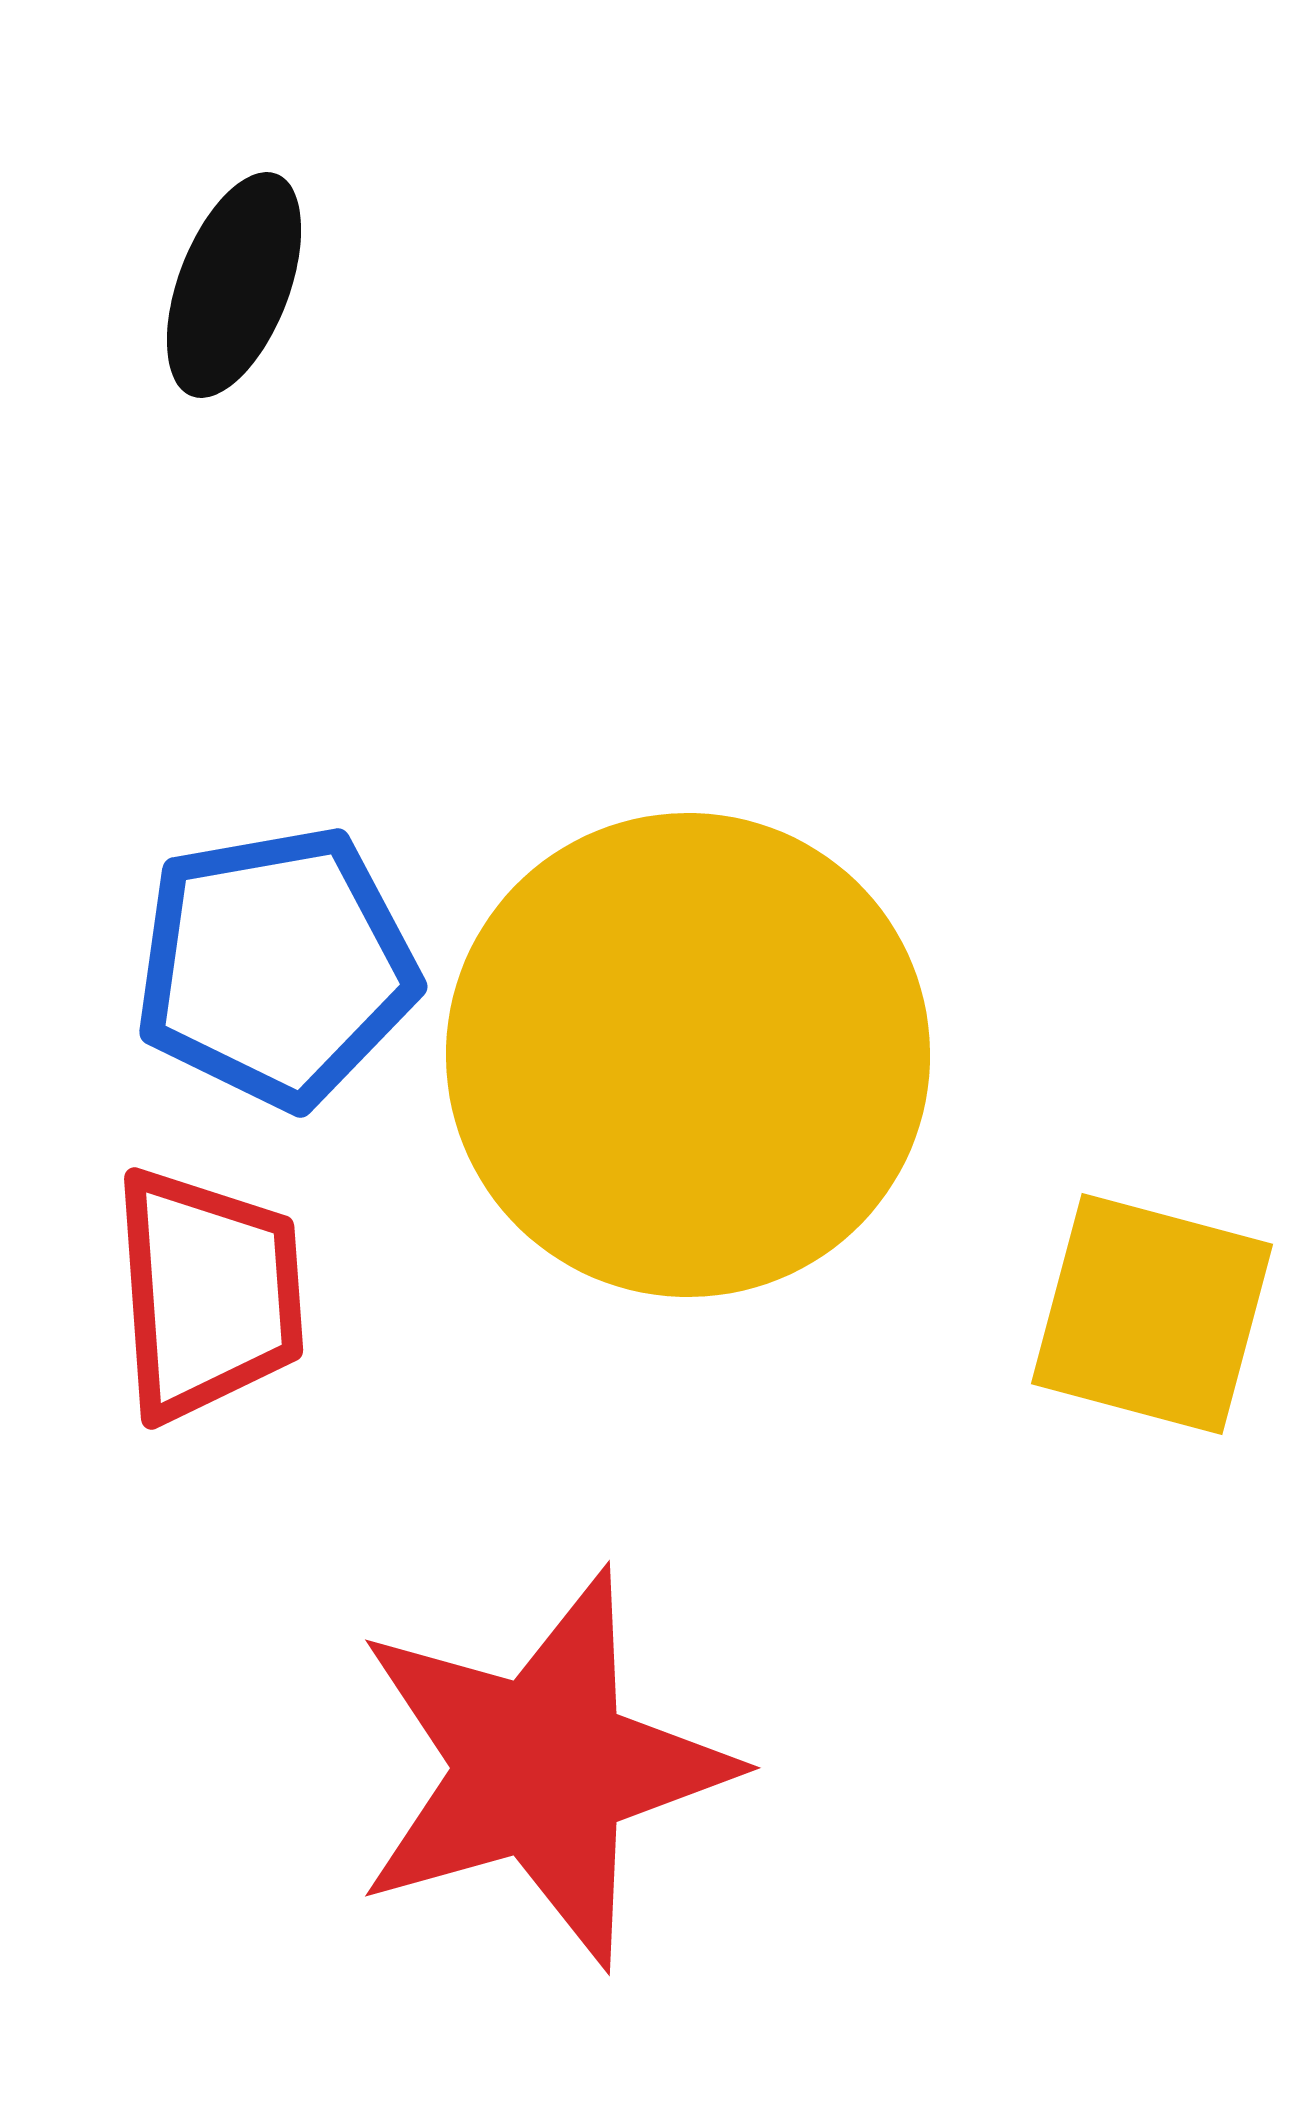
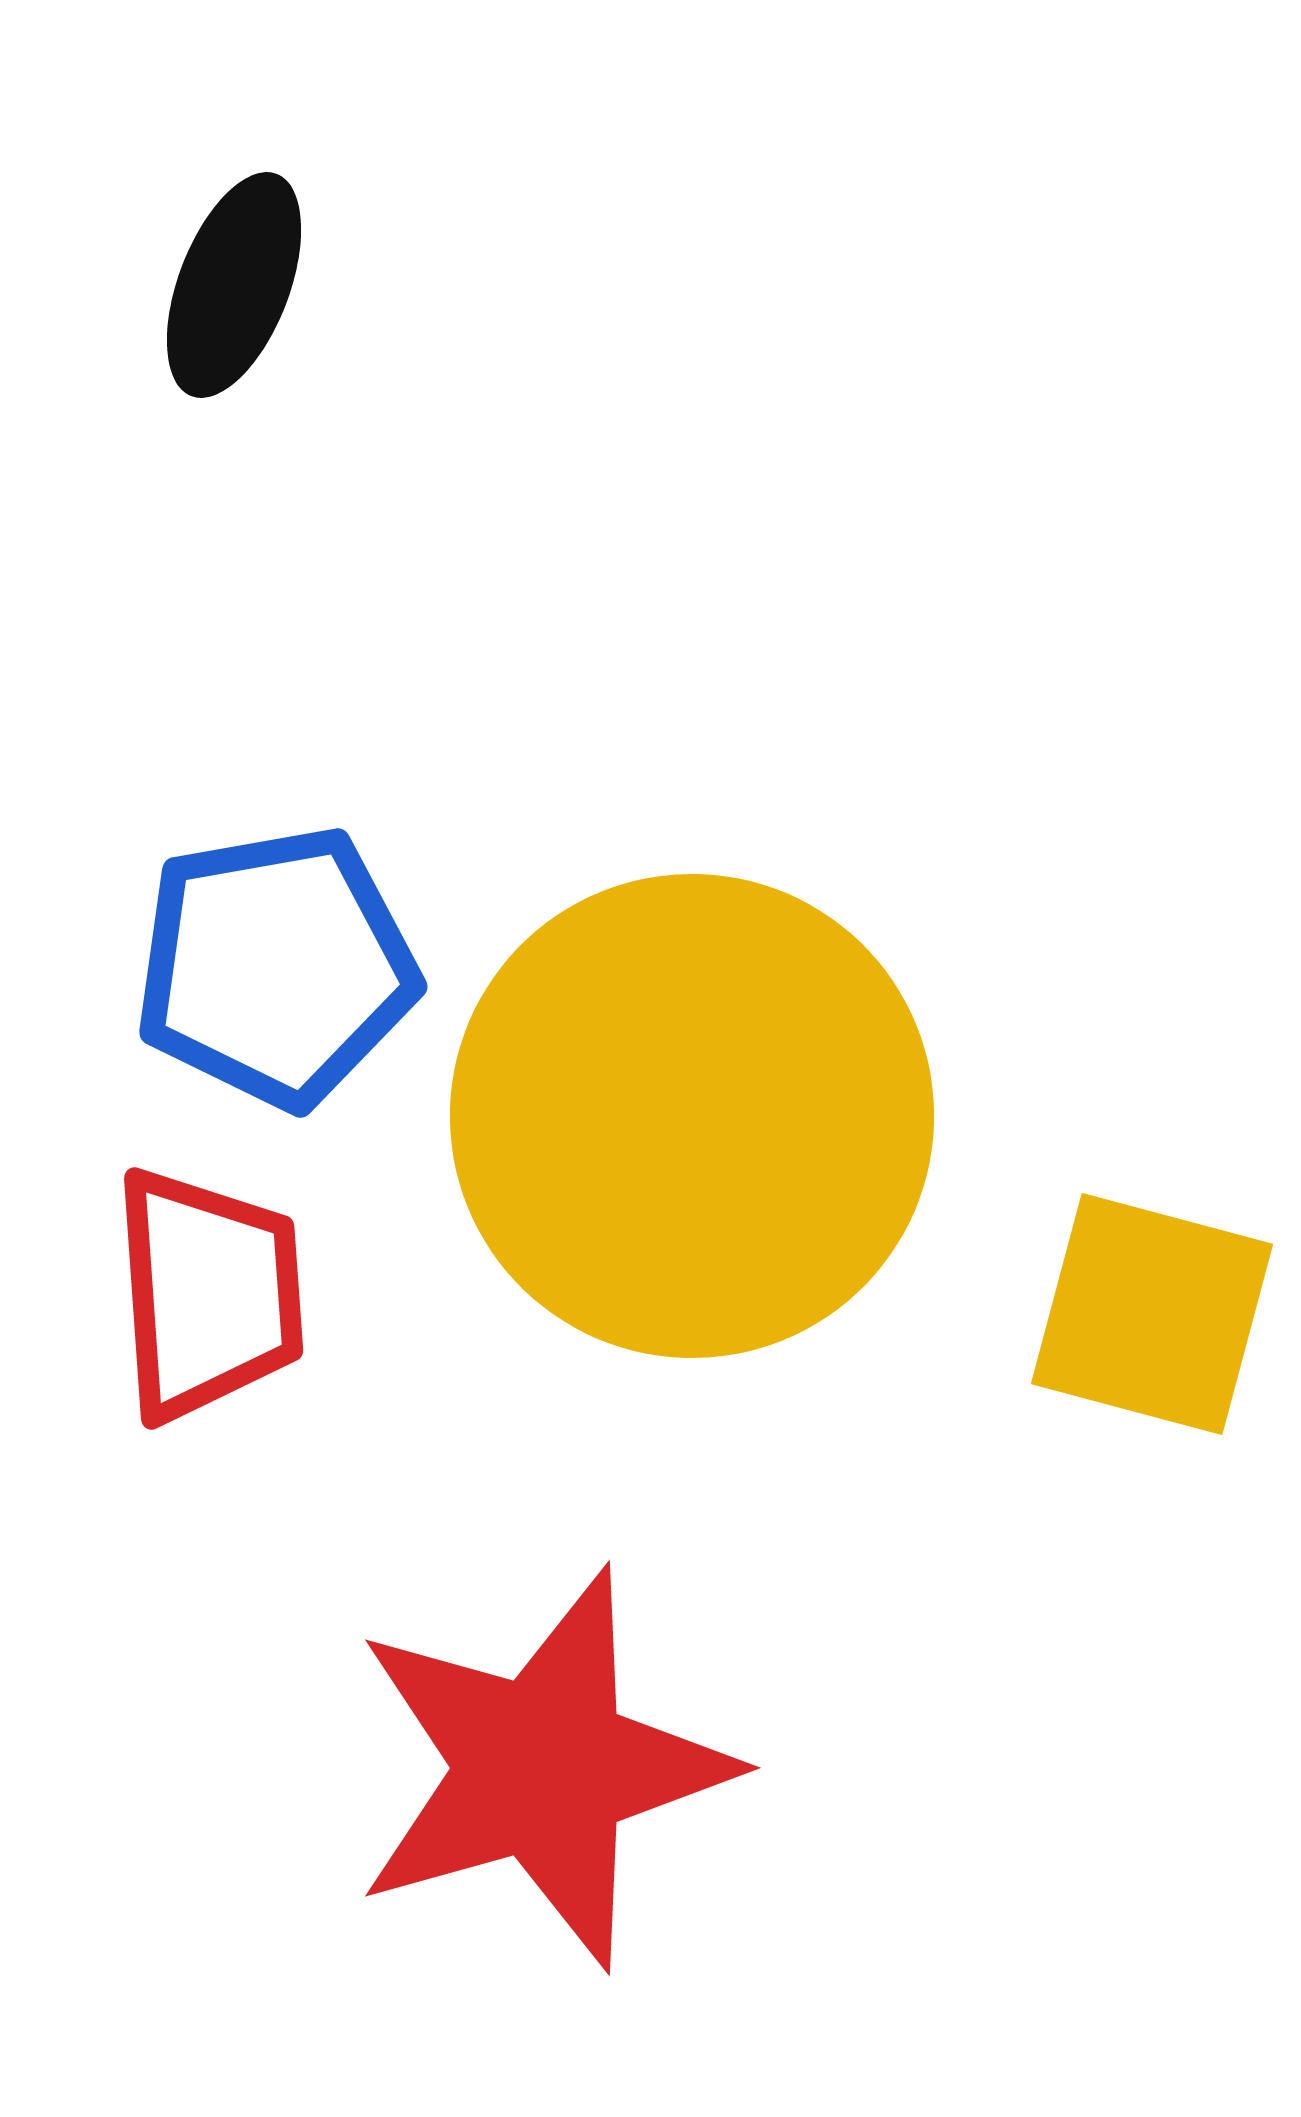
yellow circle: moved 4 px right, 61 px down
